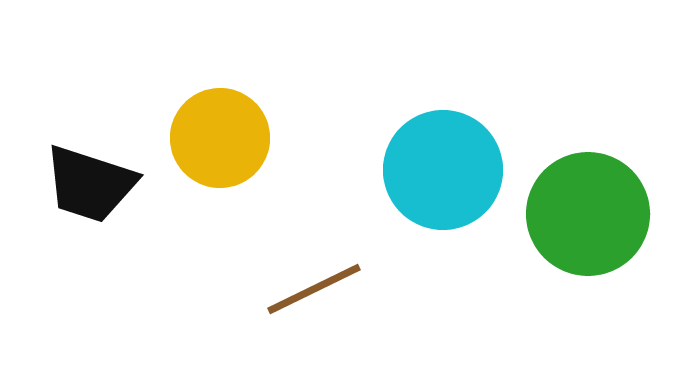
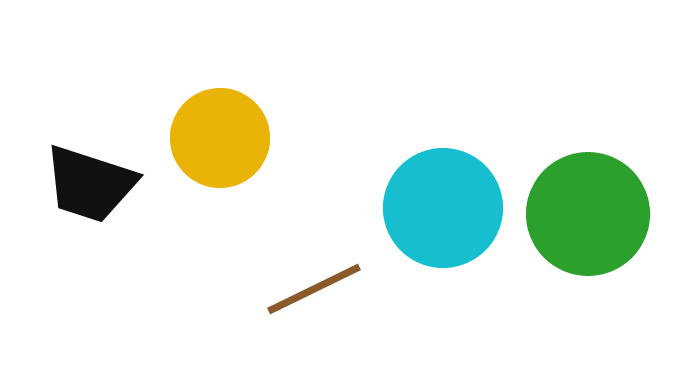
cyan circle: moved 38 px down
